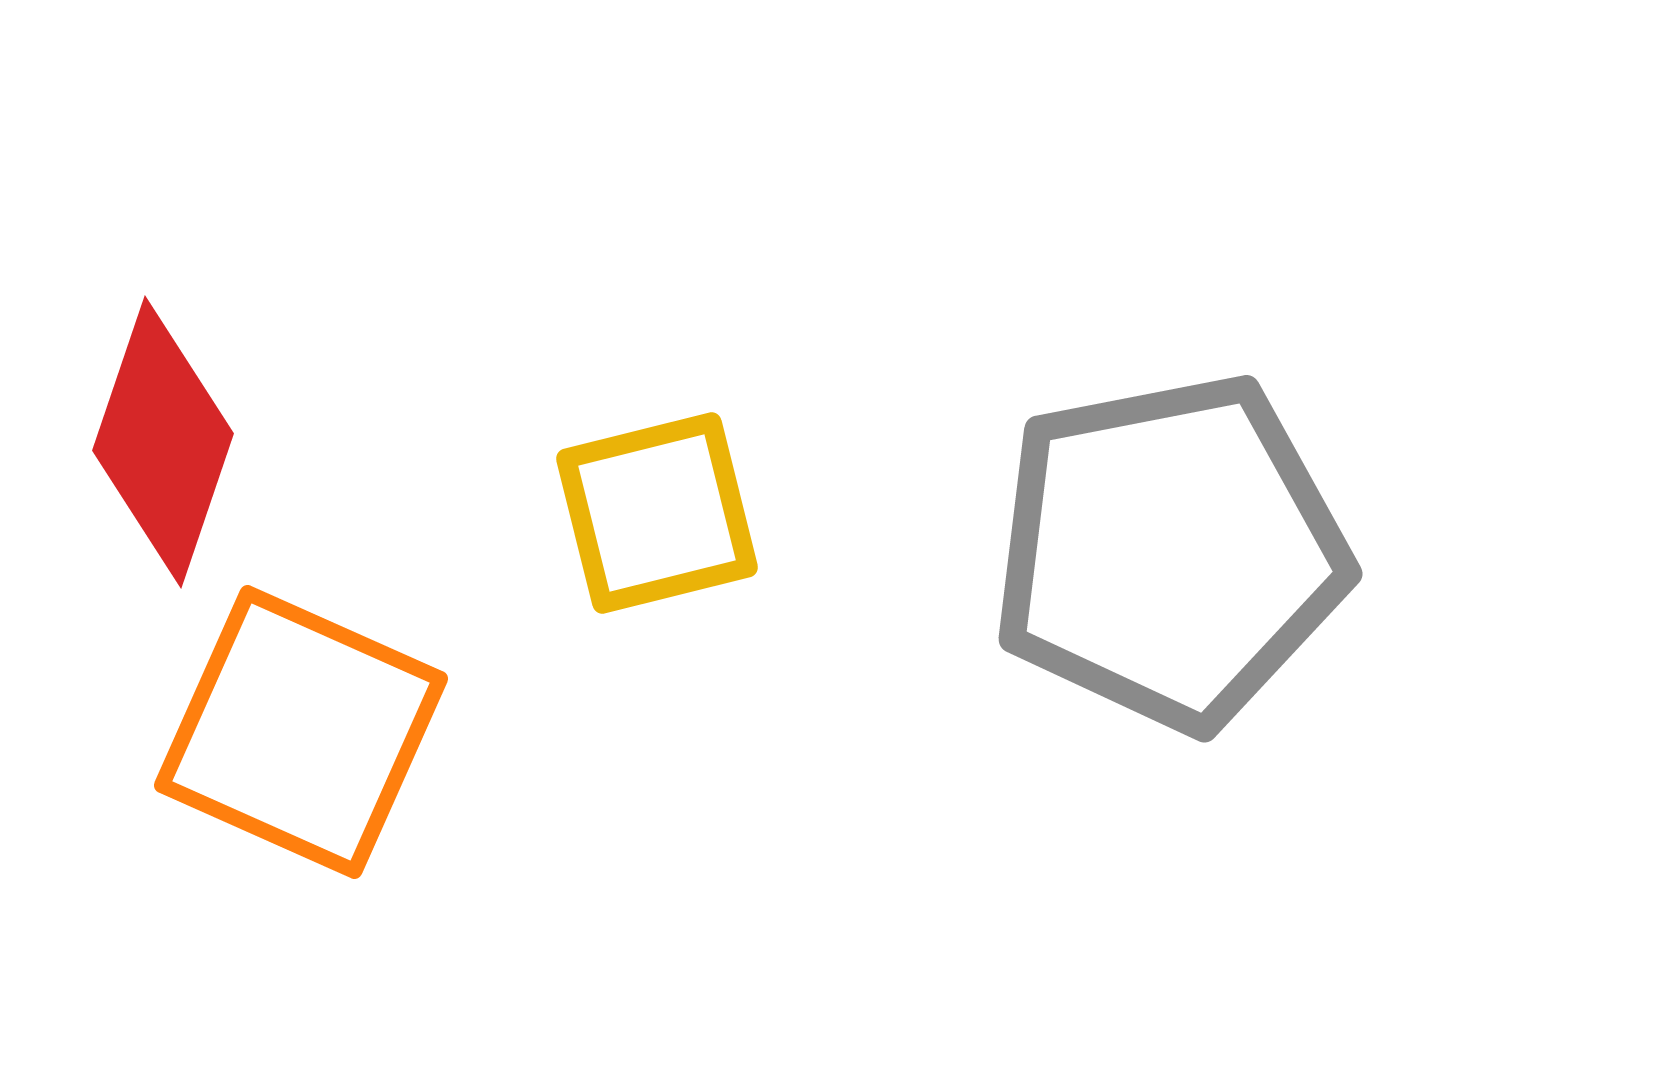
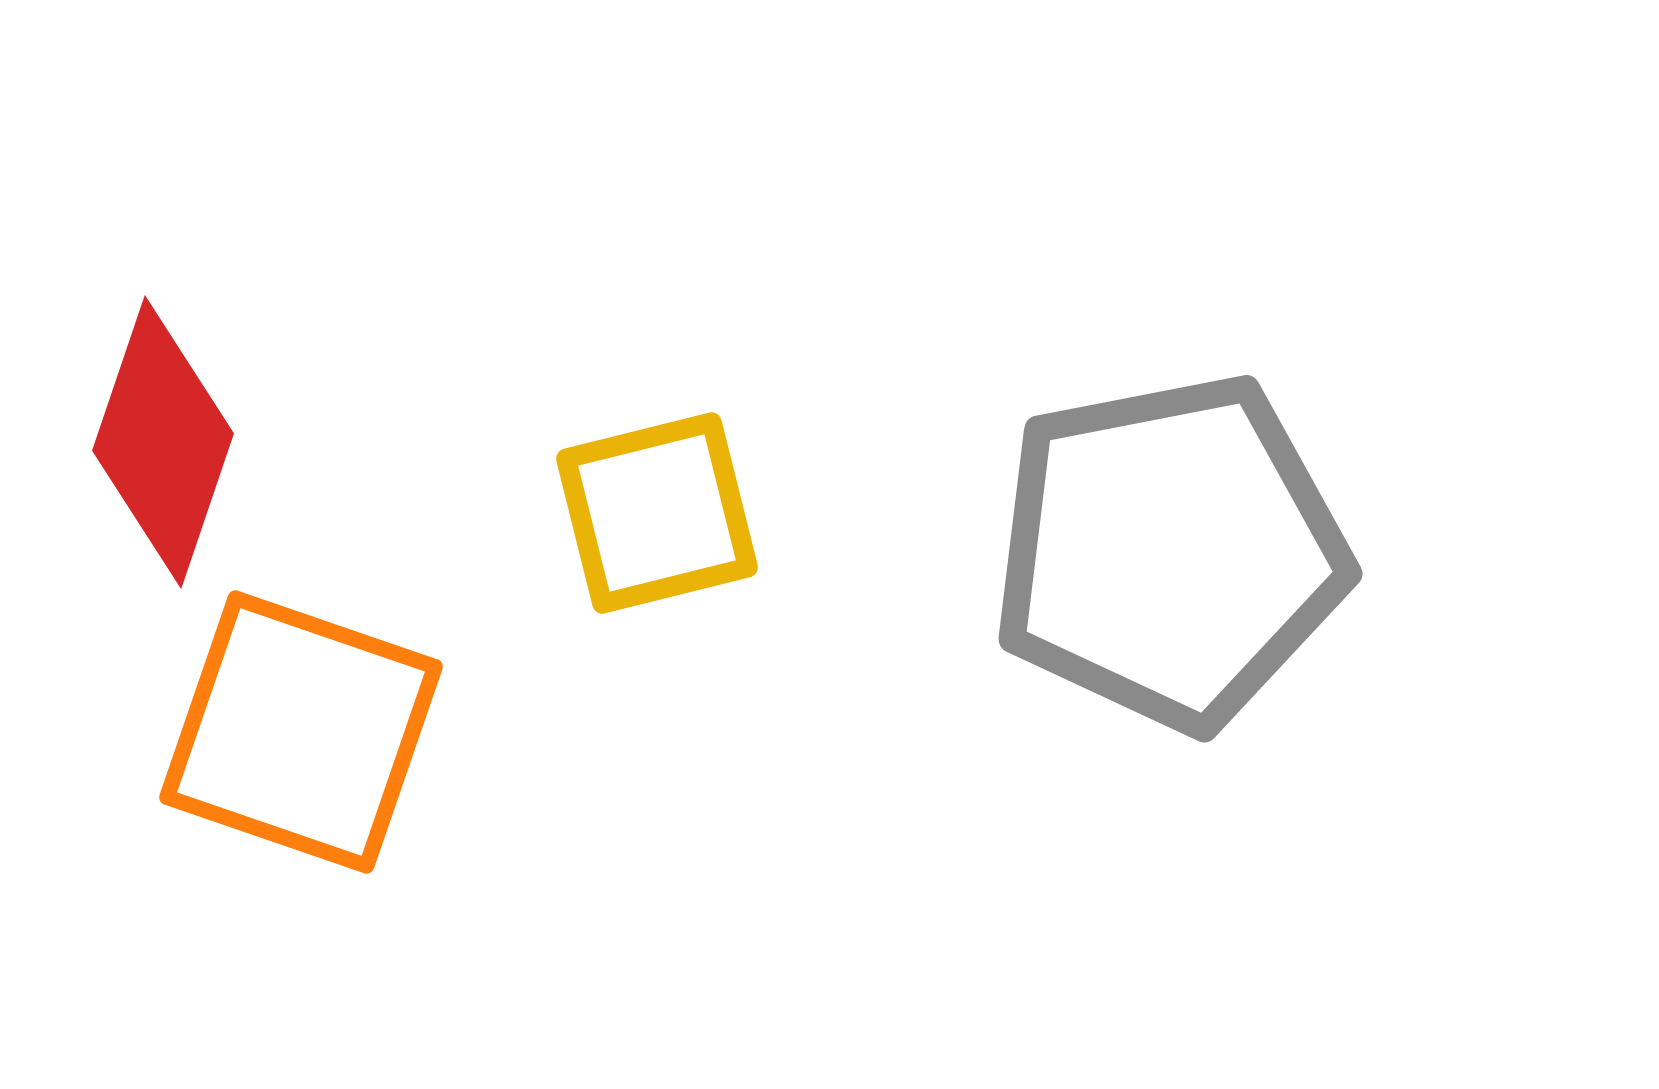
orange square: rotated 5 degrees counterclockwise
